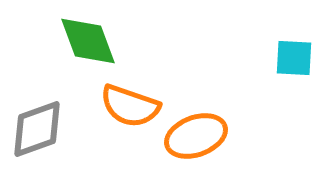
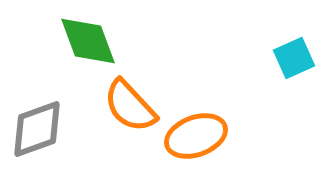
cyan square: rotated 27 degrees counterclockwise
orange semicircle: rotated 28 degrees clockwise
